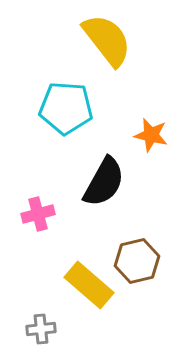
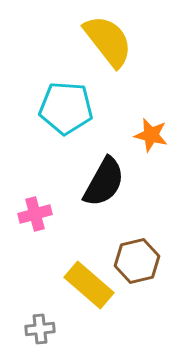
yellow semicircle: moved 1 px right, 1 px down
pink cross: moved 3 px left
gray cross: moved 1 px left
